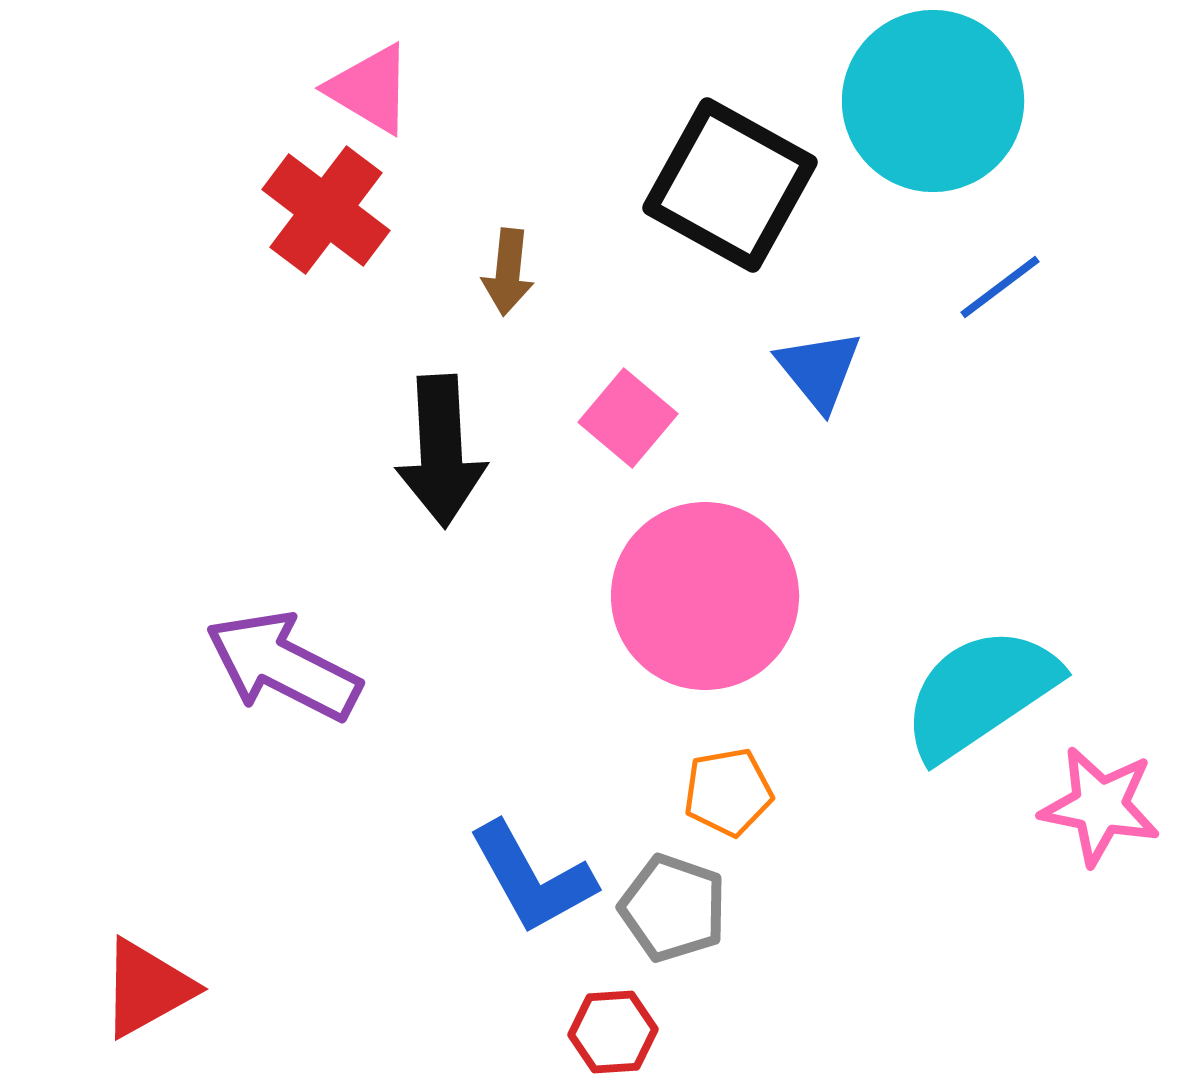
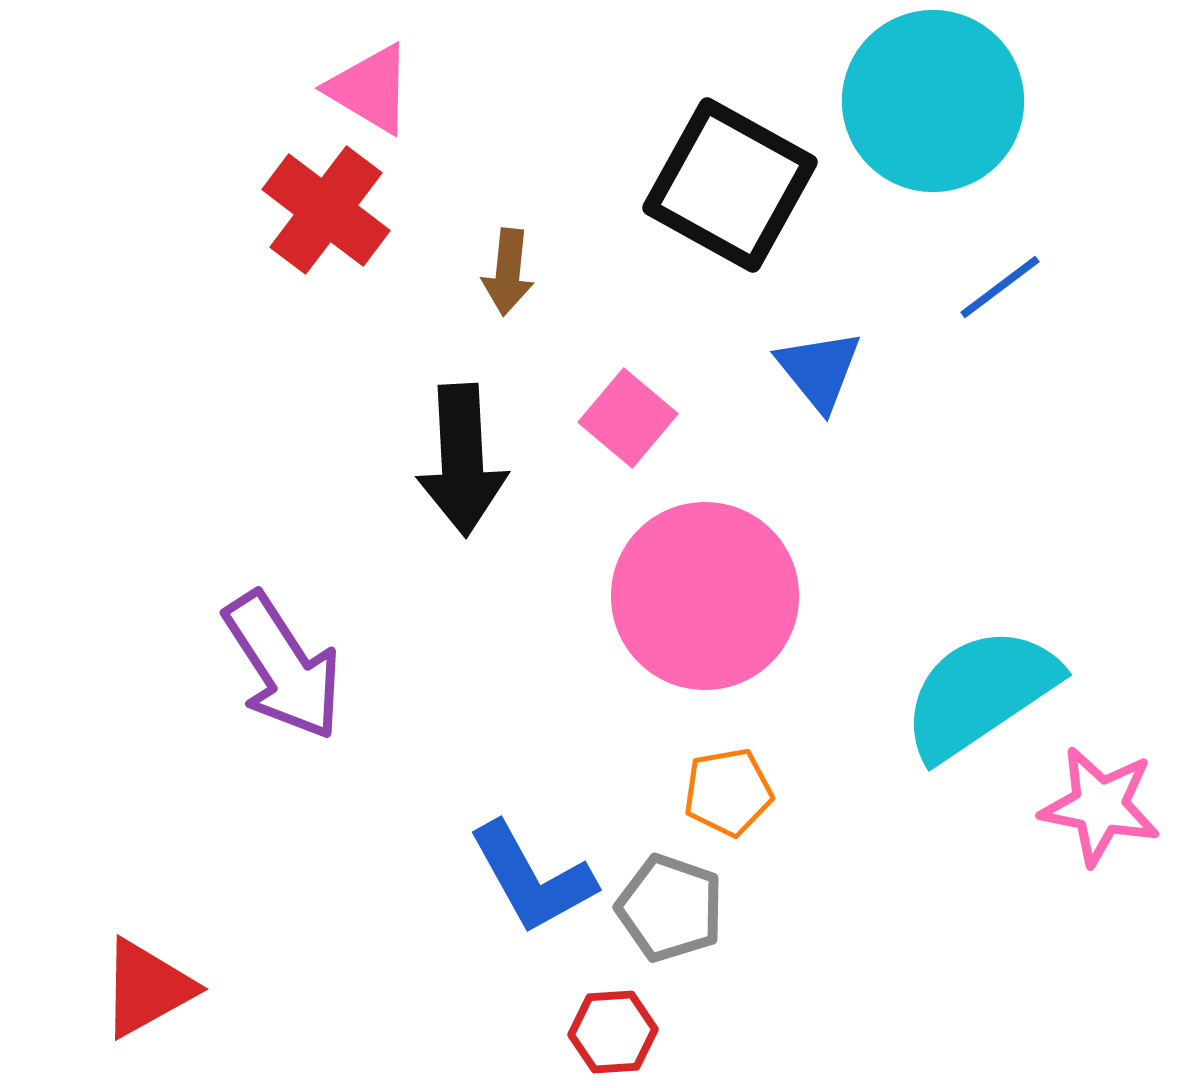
black arrow: moved 21 px right, 9 px down
purple arrow: rotated 150 degrees counterclockwise
gray pentagon: moved 3 px left
